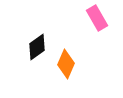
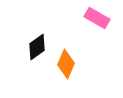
pink rectangle: rotated 30 degrees counterclockwise
